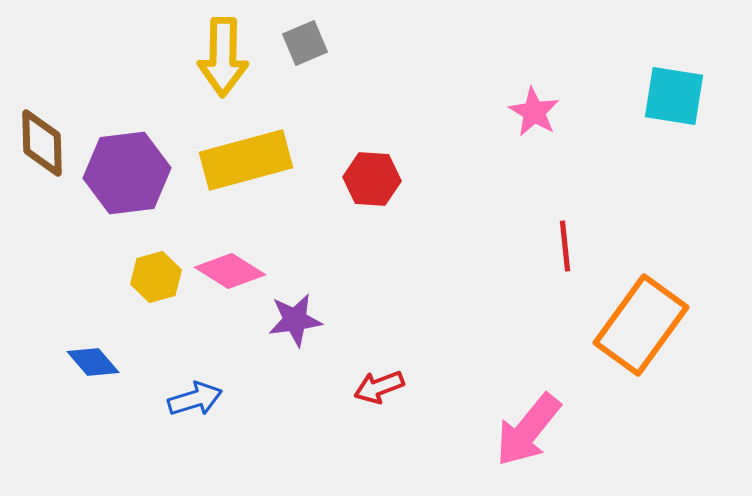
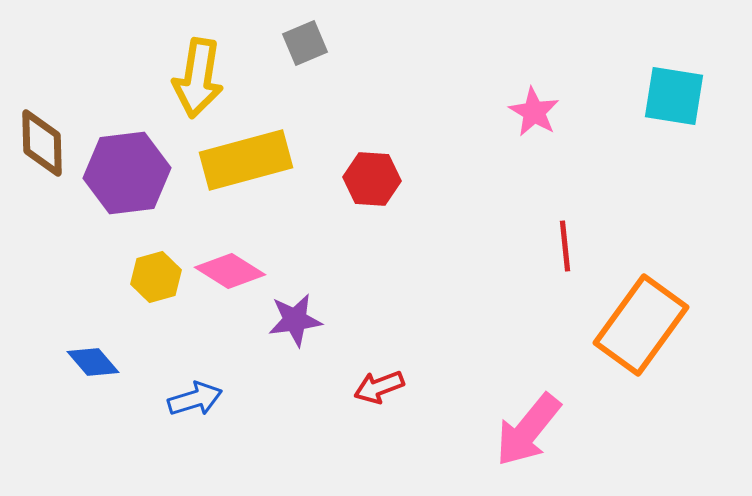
yellow arrow: moved 25 px left, 21 px down; rotated 8 degrees clockwise
